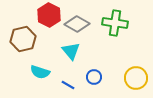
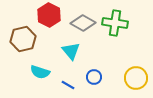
gray diamond: moved 6 px right, 1 px up
